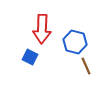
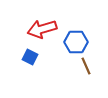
red arrow: rotated 72 degrees clockwise
blue hexagon: moved 1 px right; rotated 15 degrees counterclockwise
